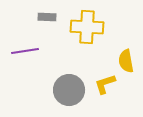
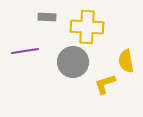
gray circle: moved 4 px right, 28 px up
